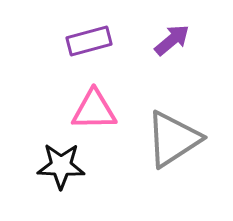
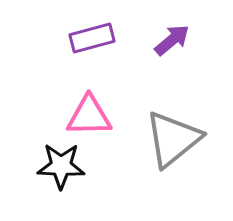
purple rectangle: moved 3 px right, 3 px up
pink triangle: moved 5 px left, 6 px down
gray triangle: rotated 6 degrees counterclockwise
